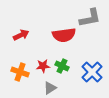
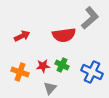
gray L-shape: rotated 30 degrees counterclockwise
red arrow: moved 1 px right, 1 px down
green cross: moved 1 px up
blue cross: rotated 20 degrees counterclockwise
gray triangle: rotated 16 degrees counterclockwise
